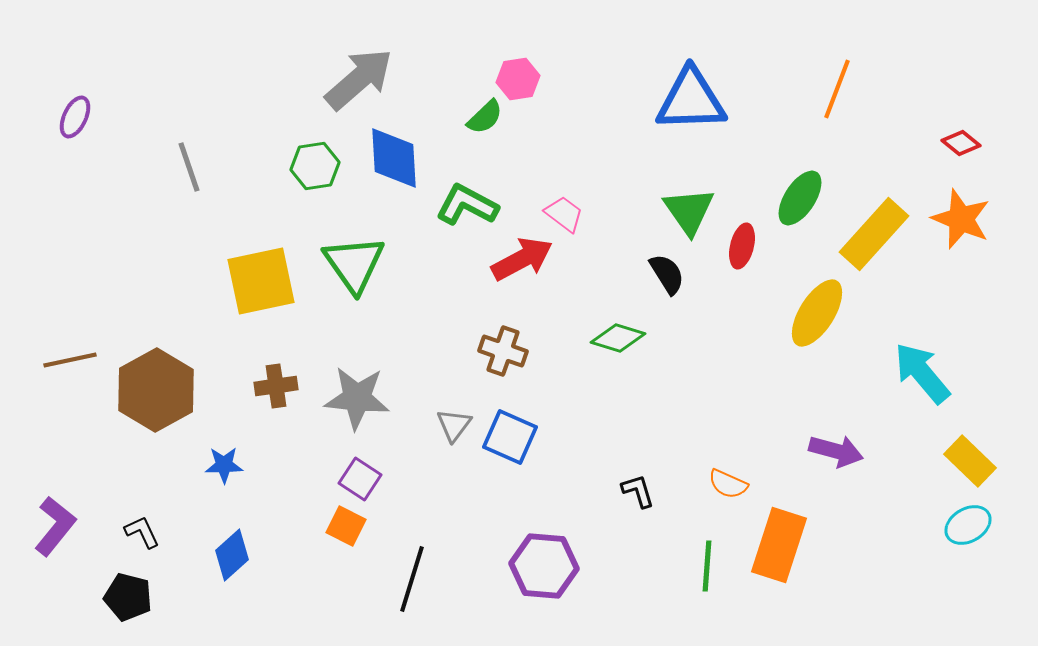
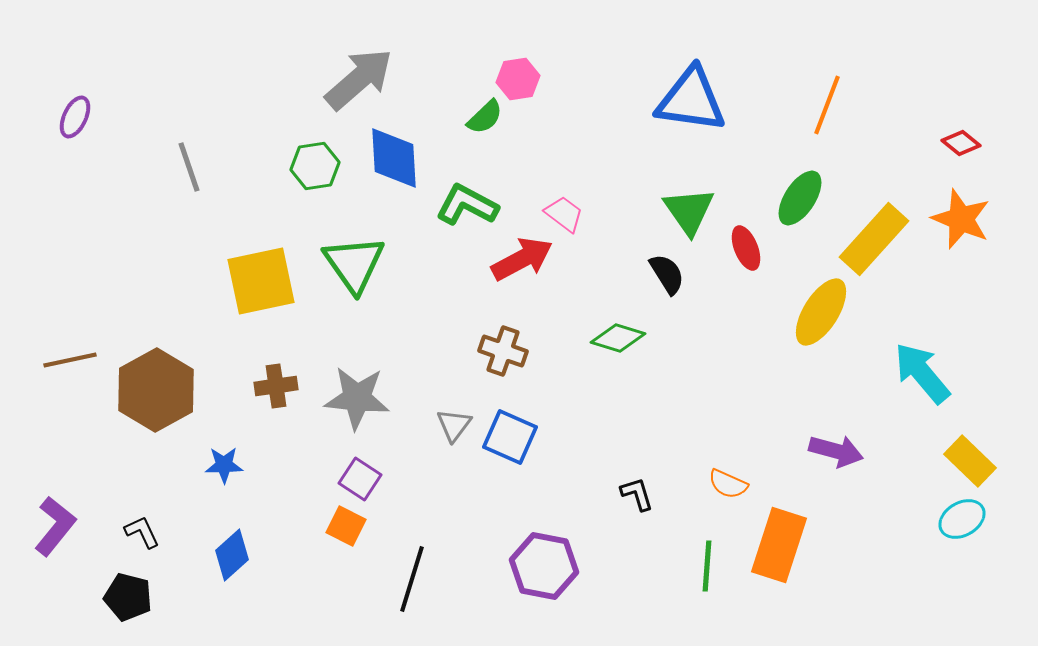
orange line at (837, 89): moved 10 px left, 16 px down
blue triangle at (691, 100): rotated 10 degrees clockwise
yellow rectangle at (874, 234): moved 5 px down
red ellipse at (742, 246): moved 4 px right, 2 px down; rotated 36 degrees counterclockwise
yellow ellipse at (817, 313): moved 4 px right, 1 px up
black L-shape at (638, 491): moved 1 px left, 3 px down
cyan ellipse at (968, 525): moved 6 px left, 6 px up
purple hexagon at (544, 566): rotated 6 degrees clockwise
